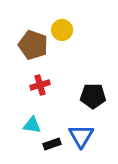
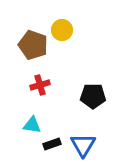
blue triangle: moved 2 px right, 9 px down
